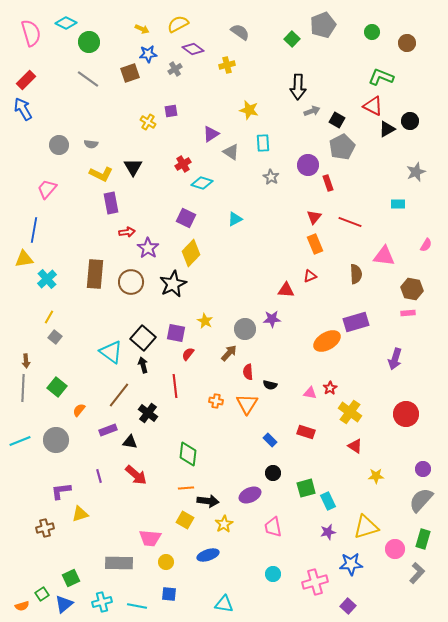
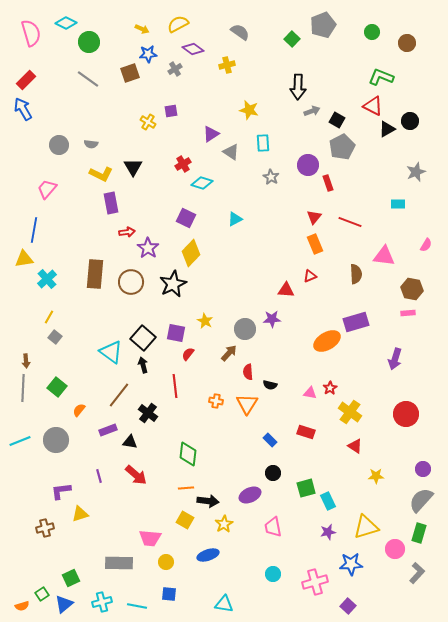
green rectangle at (423, 539): moved 4 px left, 6 px up
